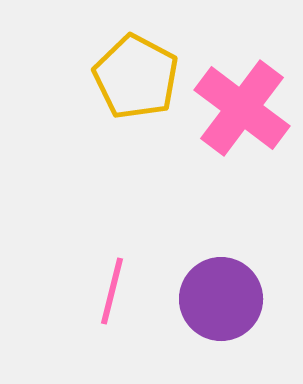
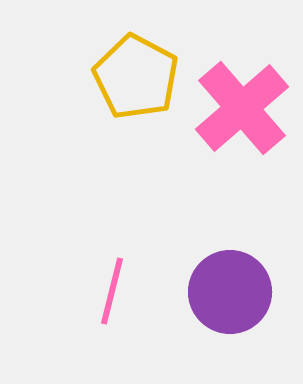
pink cross: rotated 12 degrees clockwise
purple circle: moved 9 px right, 7 px up
